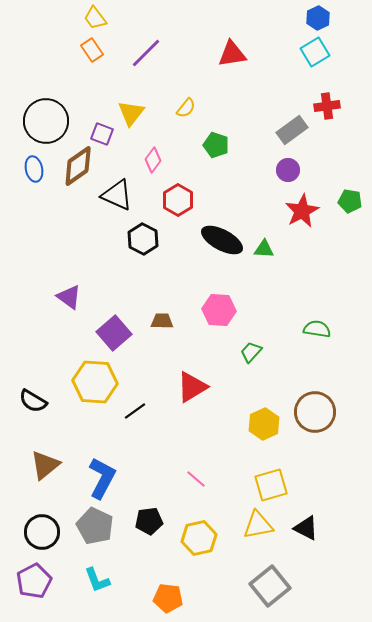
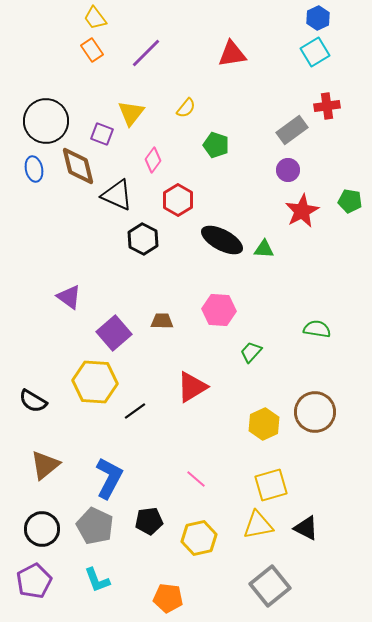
brown diamond at (78, 166): rotated 69 degrees counterclockwise
blue L-shape at (102, 478): moved 7 px right
black circle at (42, 532): moved 3 px up
